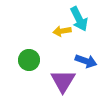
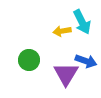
cyan arrow: moved 3 px right, 3 px down
purple triangle: moved 3 px right, 7 px up
